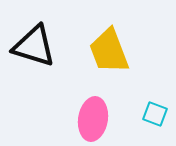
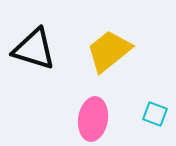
black triangle: moved 3 px down
yellow trapezoid: rotated 72 degrees clockwise
